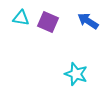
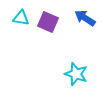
blue arrow: moved 3 px left, 3 px up
